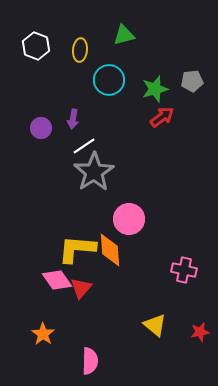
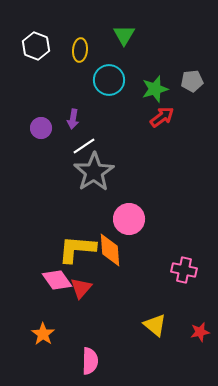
green triangle: rotated 45 degrees counterclockwise
